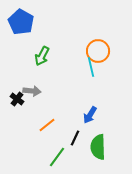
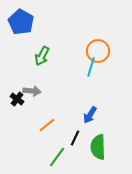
cyan line: rotated 30 degrees clockwise
